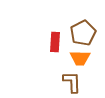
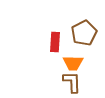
brown pentagon: moved 1 px right
orange trapezoid: moved 7 px left, 5 px down
